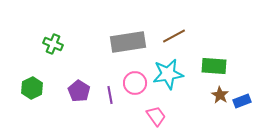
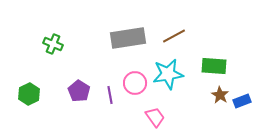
gray rectangle: moved 4 px up
green hexagon: moved 3 px left, 6 px down
pink trapezoid: moved 1 px left, 1 px down
